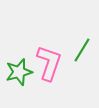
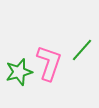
green line: rotated 10 degrees clockwise
